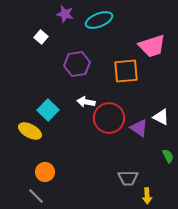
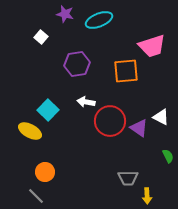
red circle: moved 1 px right, 3 px down
